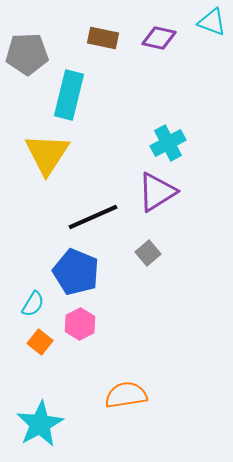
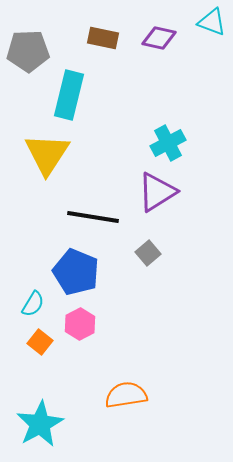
gray pentagon: moved 1 px right, 3 px up
black line: rotated 33 degrees clockwise
